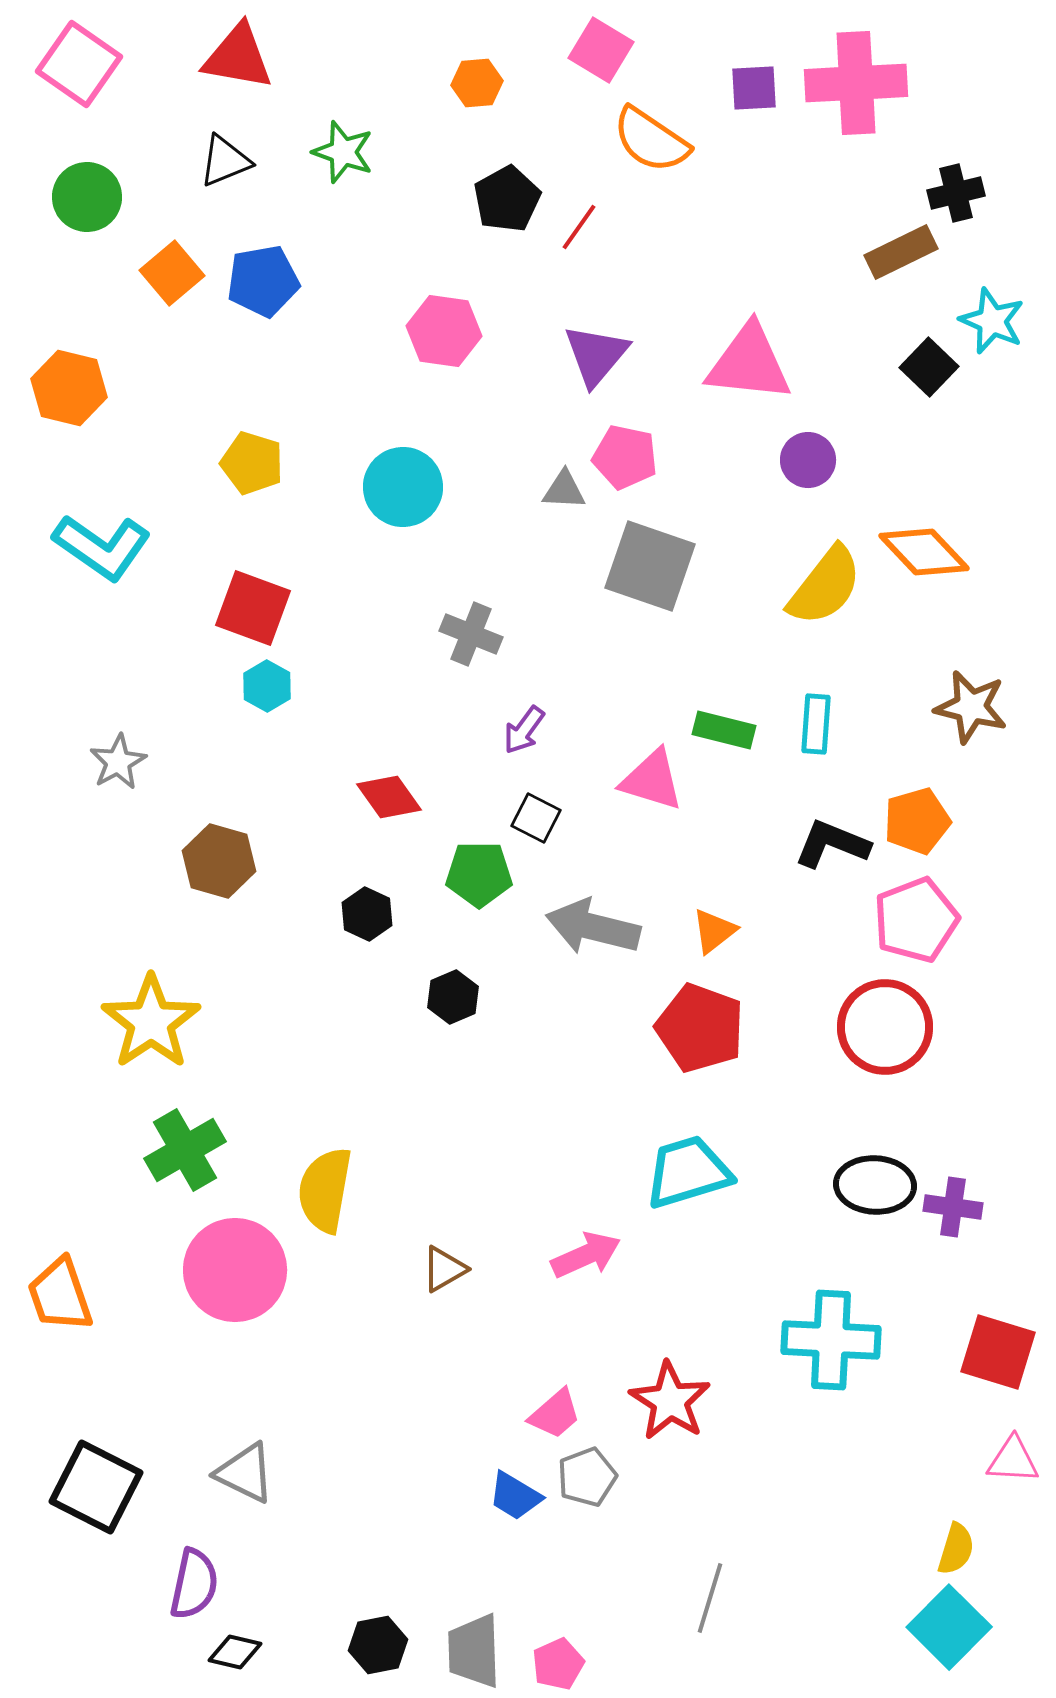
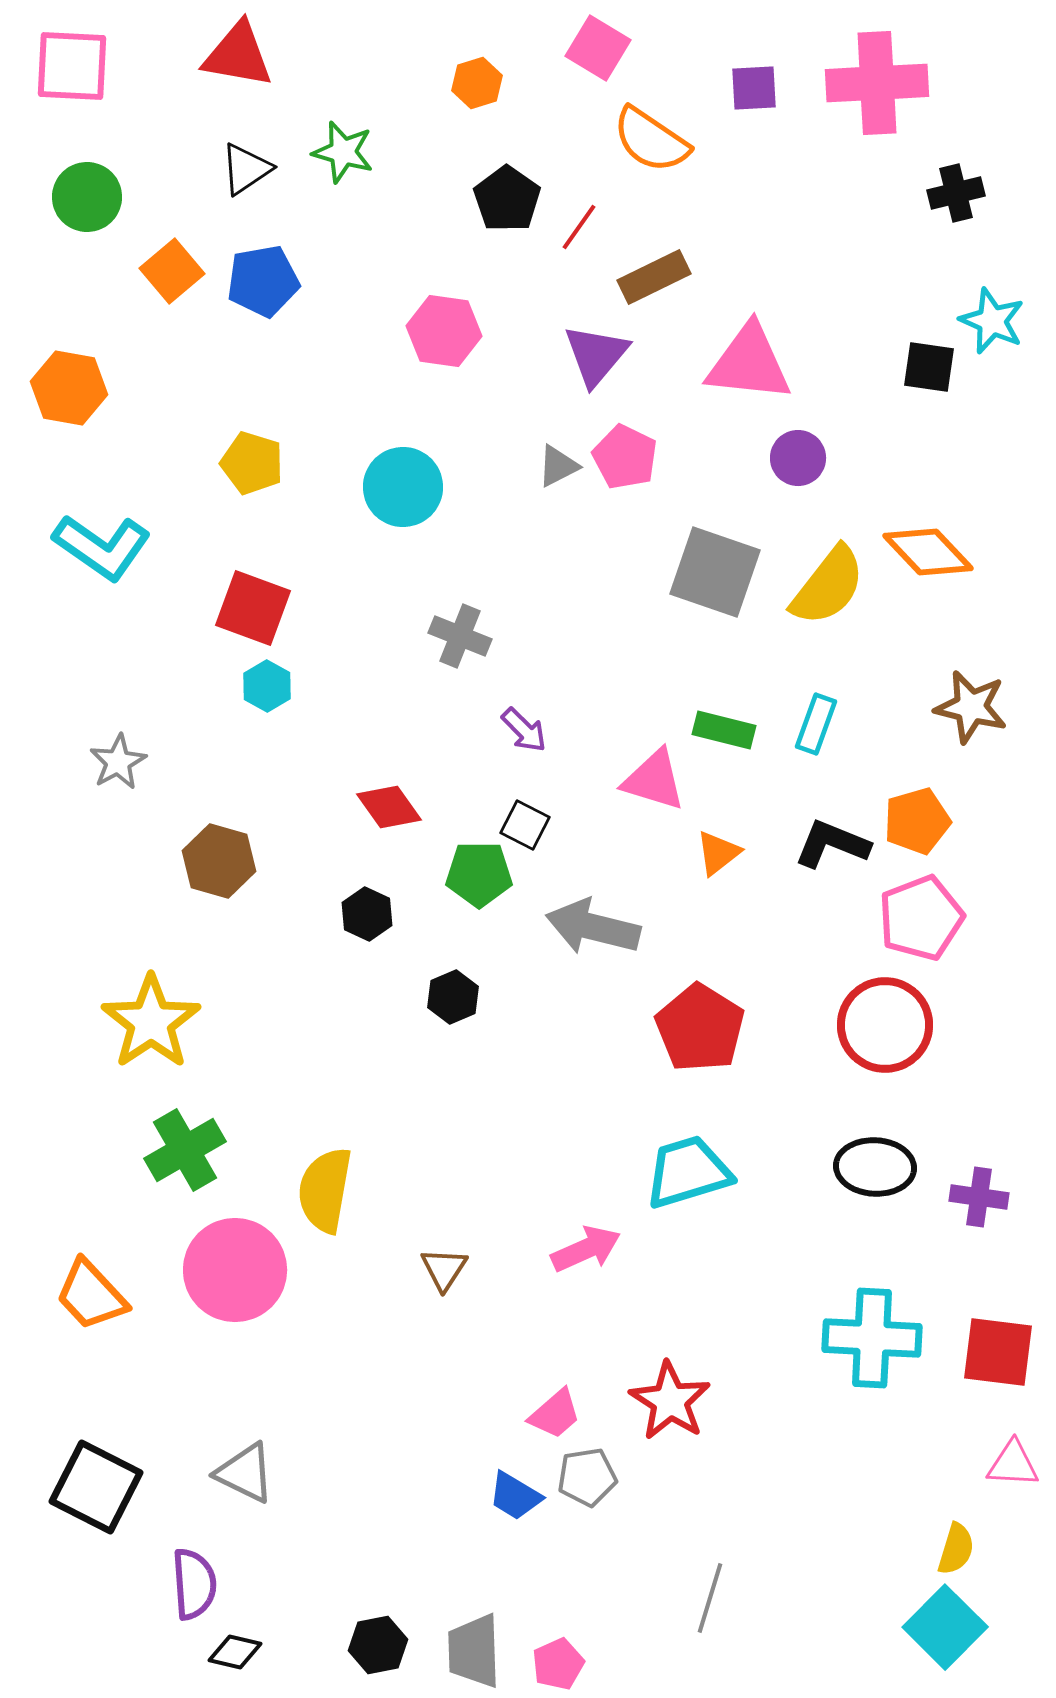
pink square at (601, 50): moved 3 px left, 2 px up
red triangle at (238, 57): moved 2 px up
pink square at (79, 64): moved 7 px left, 2 px down; rotated 32 degrees counterclockwise
orange hexagon at (477, 83): rotated 12 degrees counterclockwise
pink cross at (856, 83): moved 21 px right
green star at (343, 152): rotated 4 degrees counterclockwise
black triangle at (225, 161): moved 21 px right, 8 px down; rotated 12 degrees counterclockwise
black pentagon at (507, 199): rotated 8 degrees counterclockwise
brown rectangle at (901, 252): moved 247 px left, 25 px down
orange square at (172, 273): moved 2 px up
black square at (929, 367): rotated 36 degrees counterclockwise
orange hexagon at (69, 388): rotated 4 degrees counterclockwise
pink pentagon at (625, 457): rotated 14 degrees clockwise
purple circle at (808, 460): moved 10 px left, 2 px up
gray triangle at (564, 490): moved 6 px left, 24 px up; rotated 30 degrees counterclockwise
orange diamond at (924, 552): moved 4 px right
gray square at (650, 566): moved 65 px right, 6 px down
yellow semicircle at (825, 586): moved 3 px right
gray cross at (471, 634): moved 11 px left, 2 px down
cyan rectangle at (816, 724): rotated 16 degrees clockwise
purple arrow at (524, 730): rotated 81 degrees counterclockwise
pink triangle at (652, 780): moved 2 px right
red diamond at (389, 797): moved 10 px down
black square at (536, 818): moved 11 px left, 7 px down
pink pentagon at (916, 920): moved 5 px right, 2 px up
orange triangle at (714, 931): moved 4 px right, 78 px up
red circle at (885, 1027): moved 2 px up
red pentagon at (700, 1028): rotated 12 degrees clockwise
black ellipse at (875, 1185): moved 18 px up
purple cross at (953, 1207): moved 26 px right, 10 px up
pink arrow at (586, 1255): moved 6 px up
brown triangle at (444, 1269): rotated 27 degrees counterclockwise
orange trapezoid at (60, 1295): moved 31 px right; rotated 24 degrees counterclockwise
cyan cross at (831, 1340): moved 41 px right, 2 px up
red square at (998, 1352): rotated 10 degrees counterclockwise
pink triangle at (1013, 1460): moved 4 px down
gray pentagon at (587, 1477): rotated 12 degrees clockwise
purple semicircle at (194, 1584): rotated 16 degrees counterclockwise
cyan square at (949, 1627): moved 4 px left
